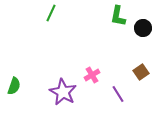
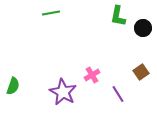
green line: rotated 54 degrees clockwise
green semicircle: moved 1 px left
